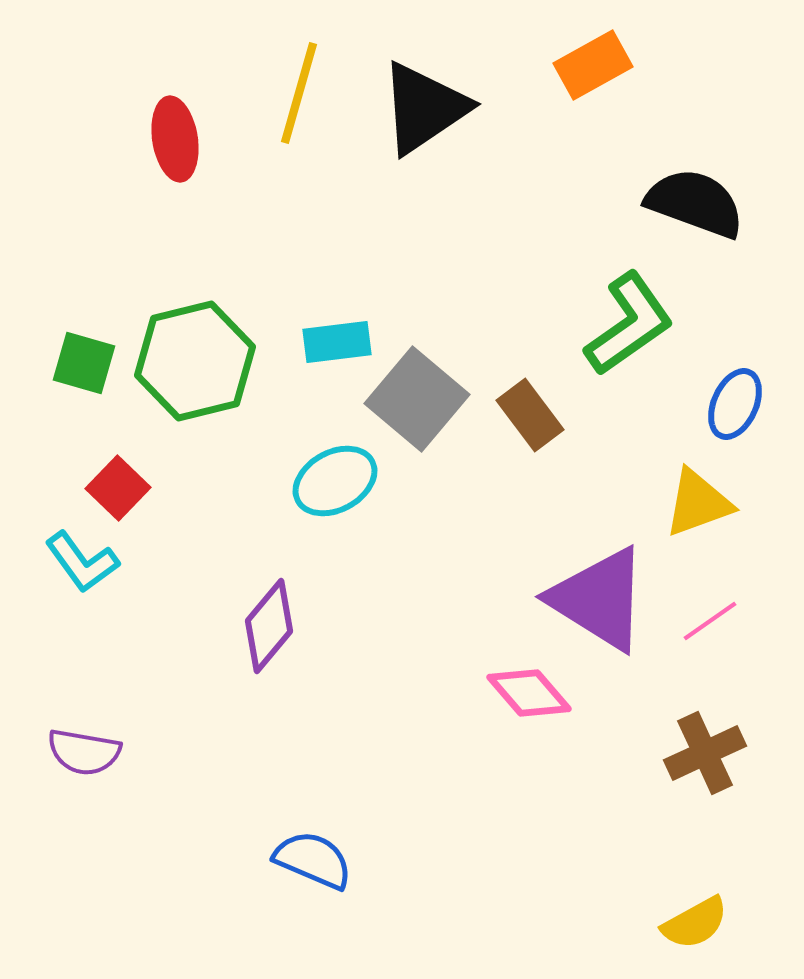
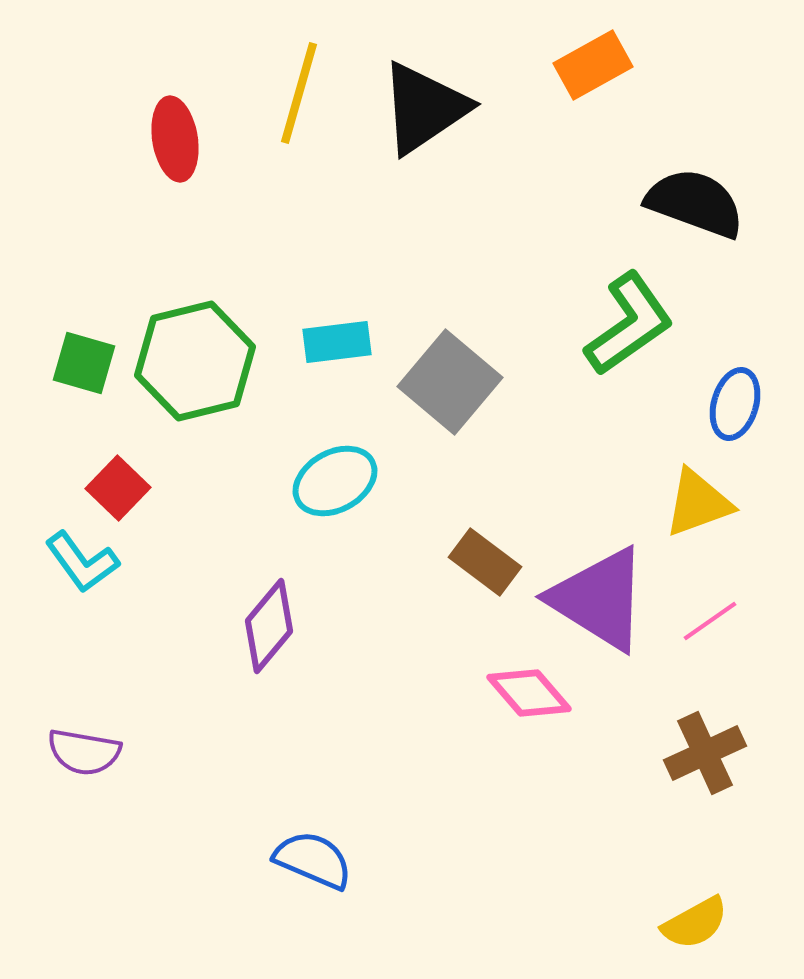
gray square: moved 33 px right, 17 px up
blue ellipse: rotated 8 degrees counterclockwise
brown rectangle: moved 45 px left, 147 px down; rotated 16 degrees counterclockwise
